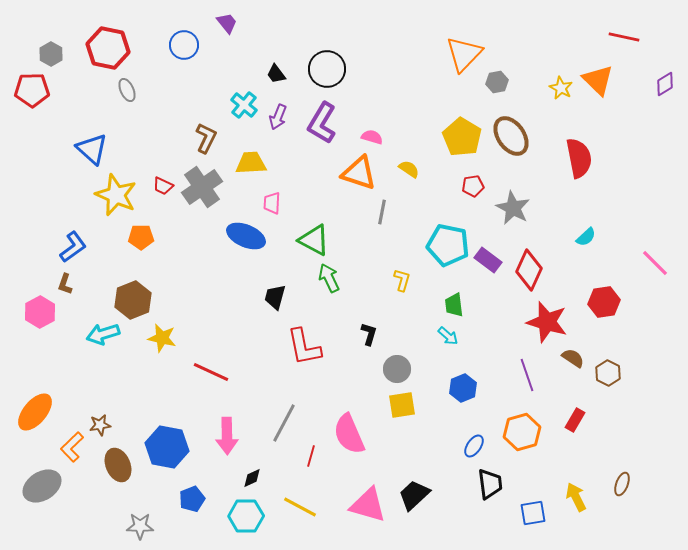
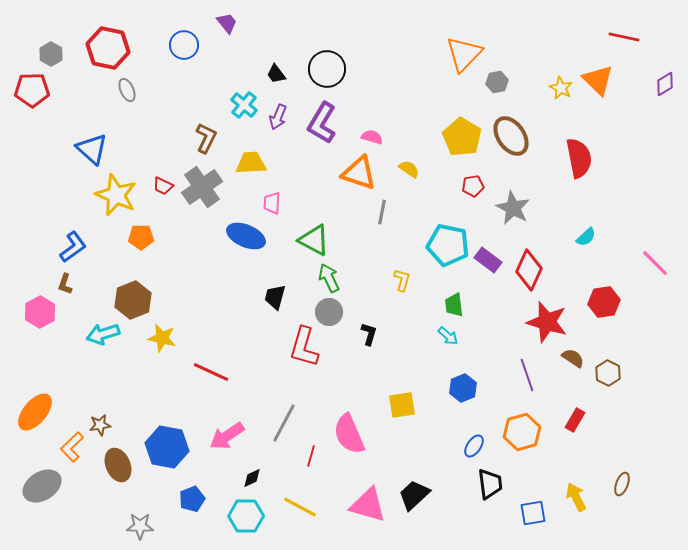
red L-shape at (304, 347): rotated 27 degrees clockwise
gray circle at (397, 369): moved 68 px left, 57 px up
pink arrow at (227, 436): rotated 57 degrees clockwise
